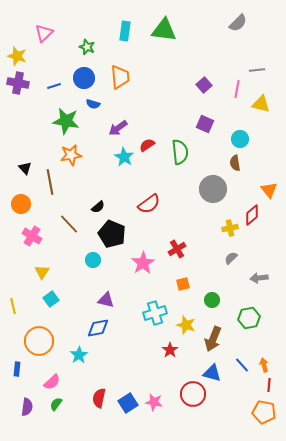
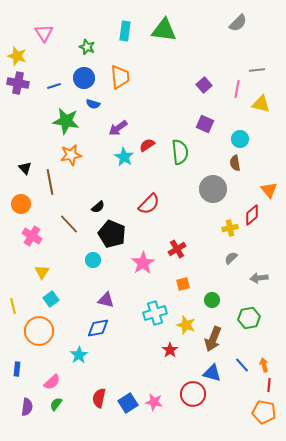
pink triangle at (44, 33): rotated 18 degrees counterclockwise
red semicircle at (149, 204): rotated 10 degrees counterclockwise
orange circle at (39, 341): moved 10 px up
